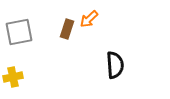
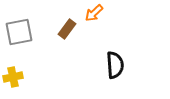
orange arrow: moved 5 px right, 6 px up
brown rectangle: rotated 18 degrees clockwise
